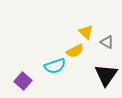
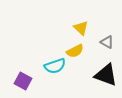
yellow triangle: moved 5 px left, 4 px up
black triangle: rotated 45 degrees counterclockwise
purple square: rotated 12 degrees counterclockwise
